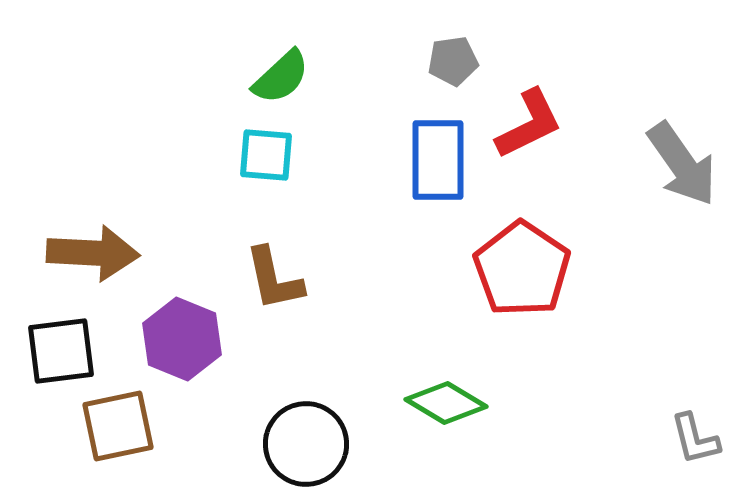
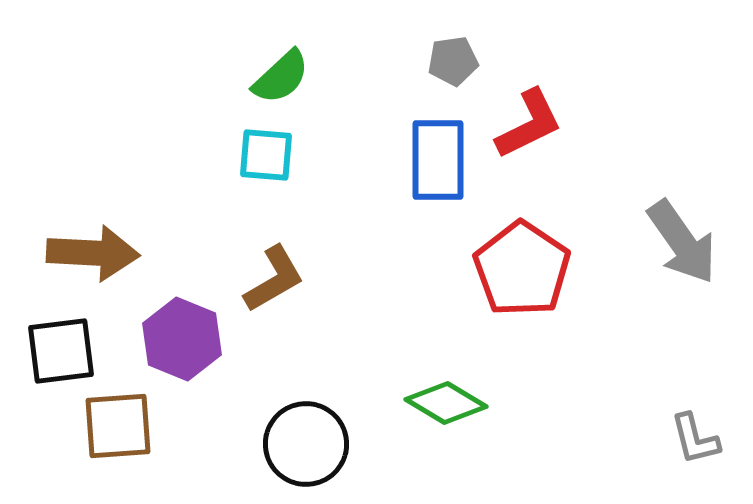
gray arrow: moved 78 px down
brown L-shape: rotated 108 degrees counterclockwise
brown square: rotated 8 degrees clockwise
